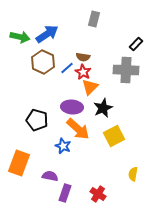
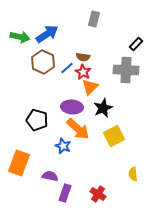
yellow semicircle: rotated 16 degrees counterclockwise
